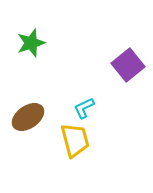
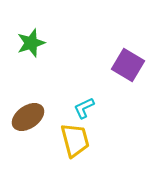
purple square: rotated 20 degrees counterclockwise
